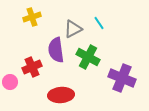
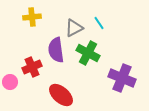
yellow cross: rotated 12 degrees clockwise
gray triangle: moved 1 px right, 1 px up
green cross: moved 4 px up
red ellipse: rotated 45 degrees clockwise
